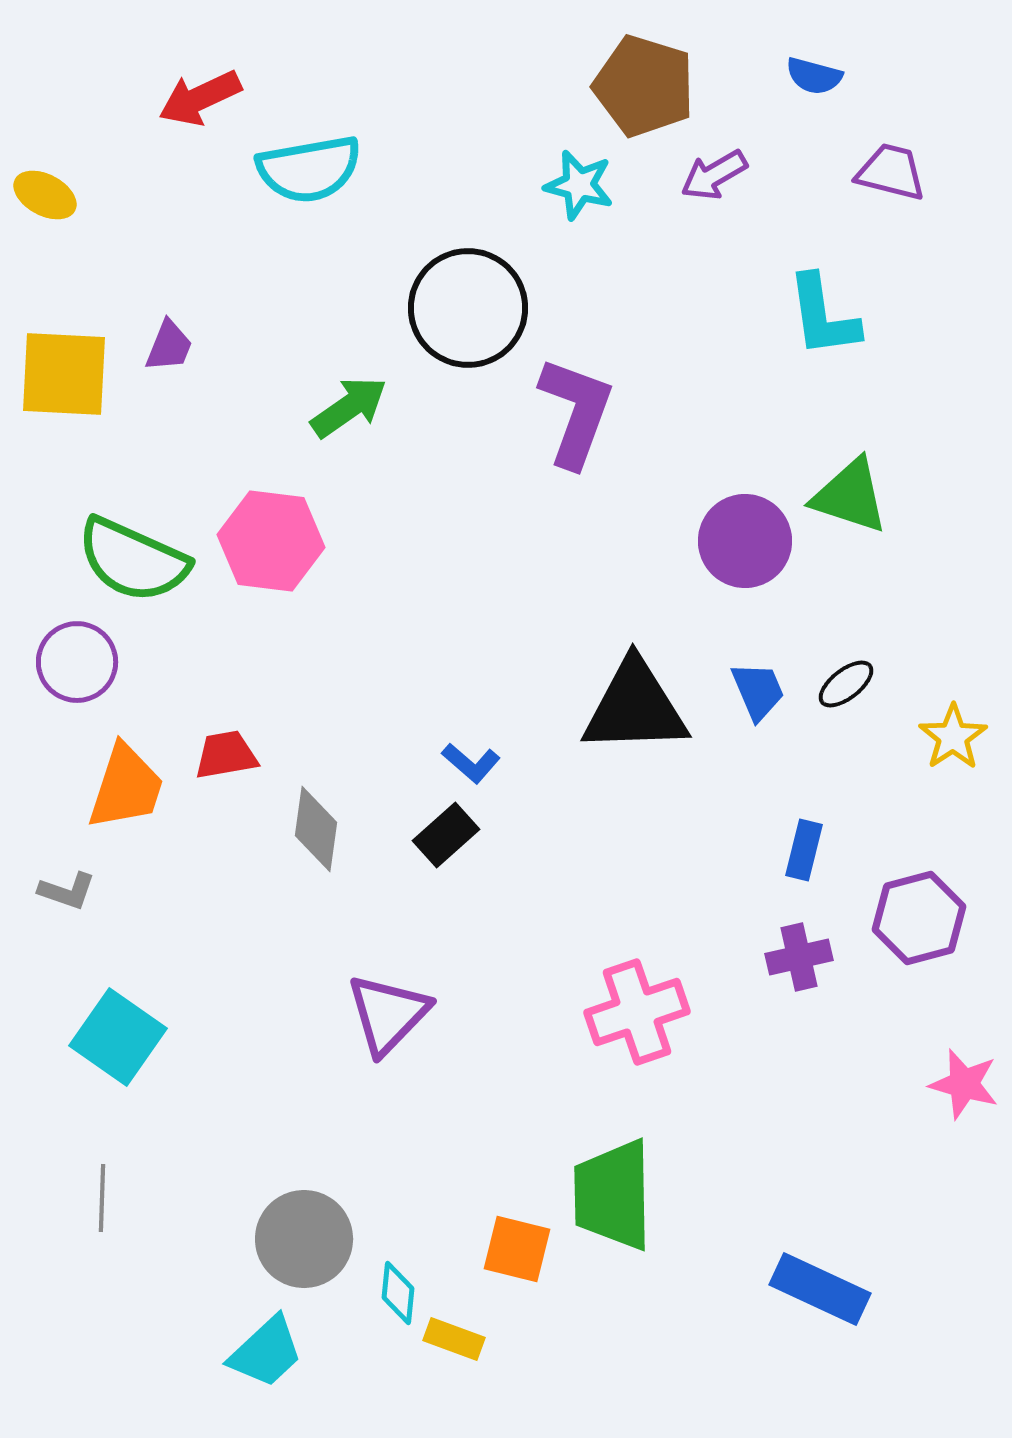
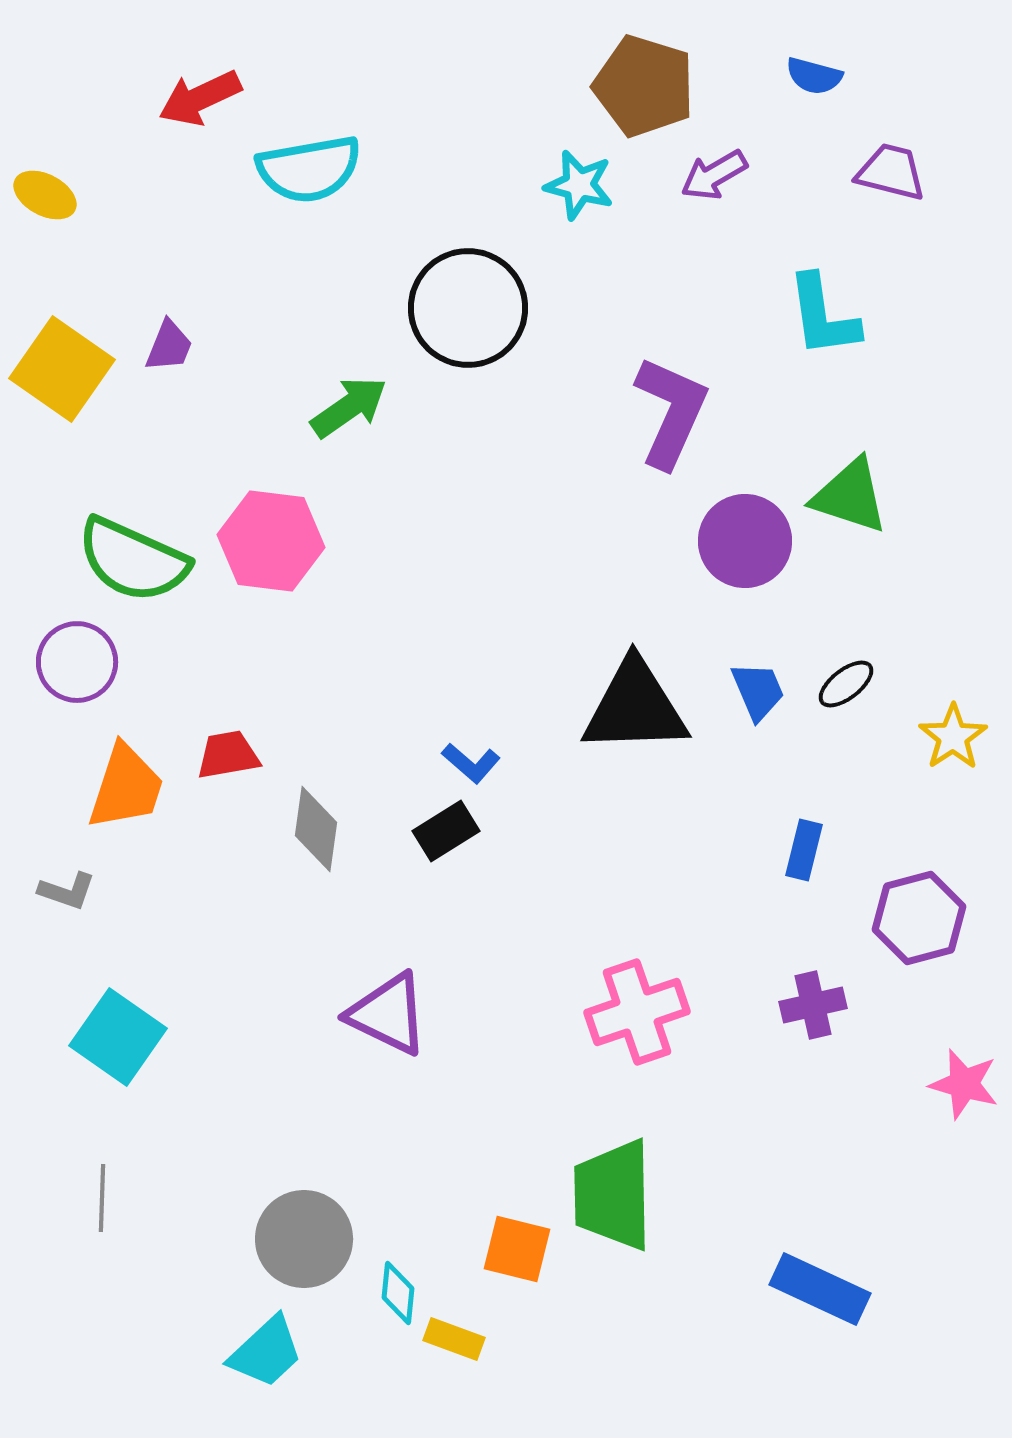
yellow square at (64, 374): moved 2 px left, 5 px up; rotated 32 degrees clockwise
purple L-shape at (576, 412): moved 95 px right; rotated 4 degrees clockwise
red trapezoid at (226, 755): moved 2 px right
black rectangle at (446, 835): moved 4 px up; rotated 10 degrees clockwise
purple cross at (799, 957): moved 14 px right, 48 px down
purple triangle at (388, 1014): rotated 48 degrees counterclockwise
